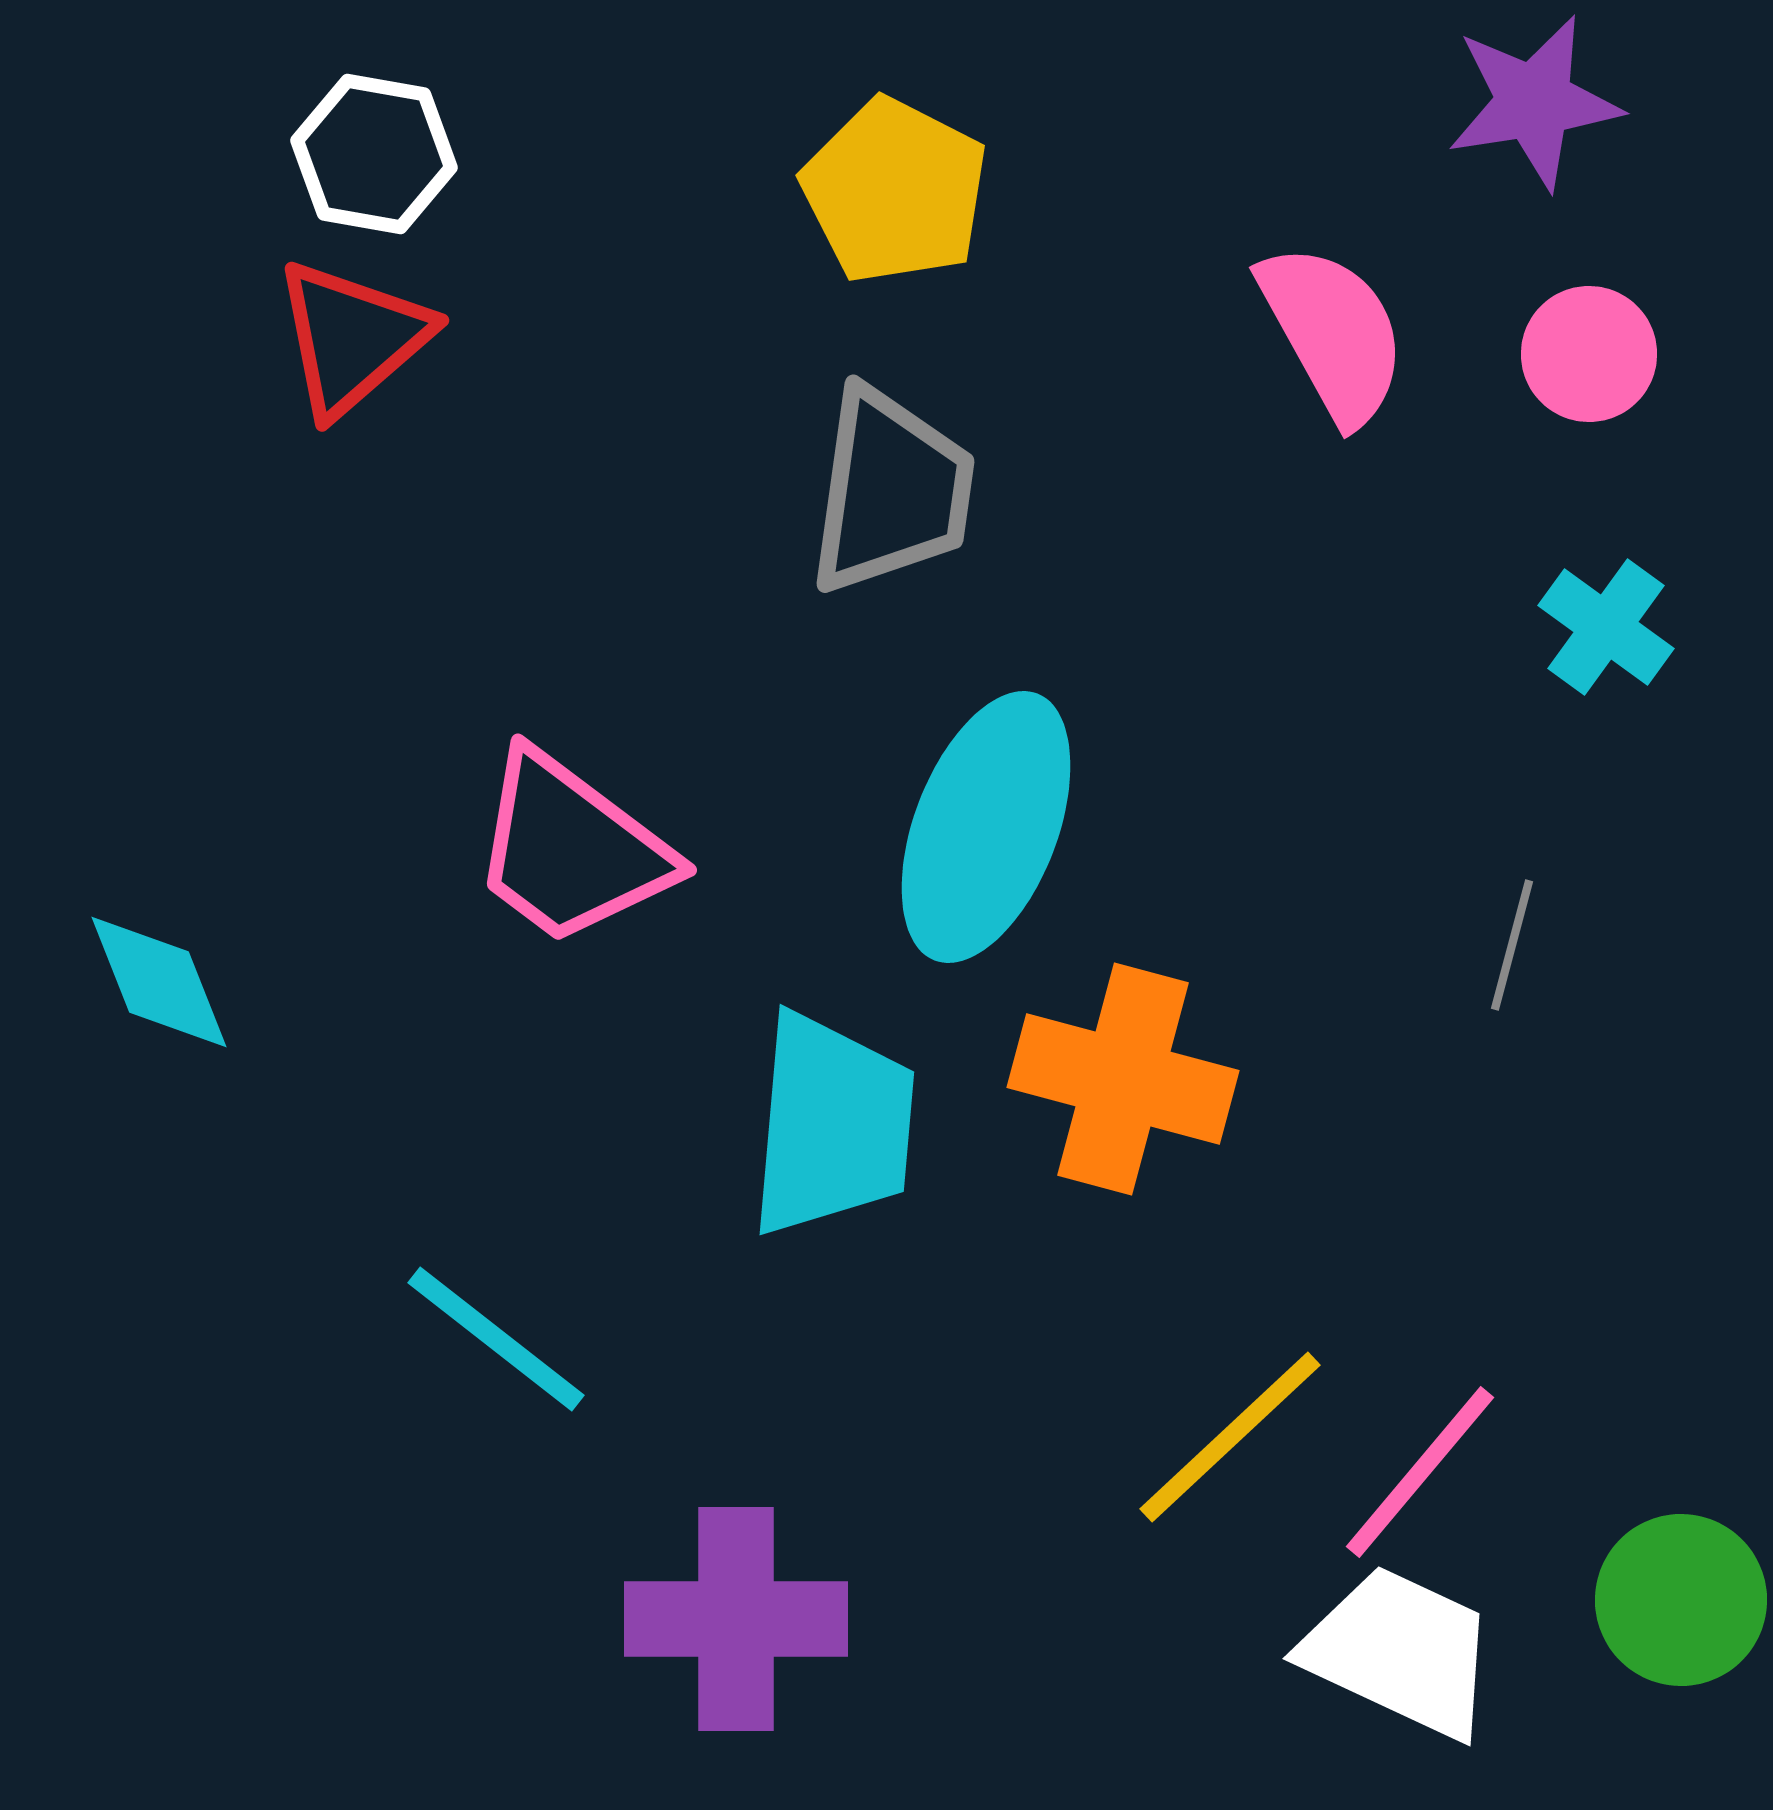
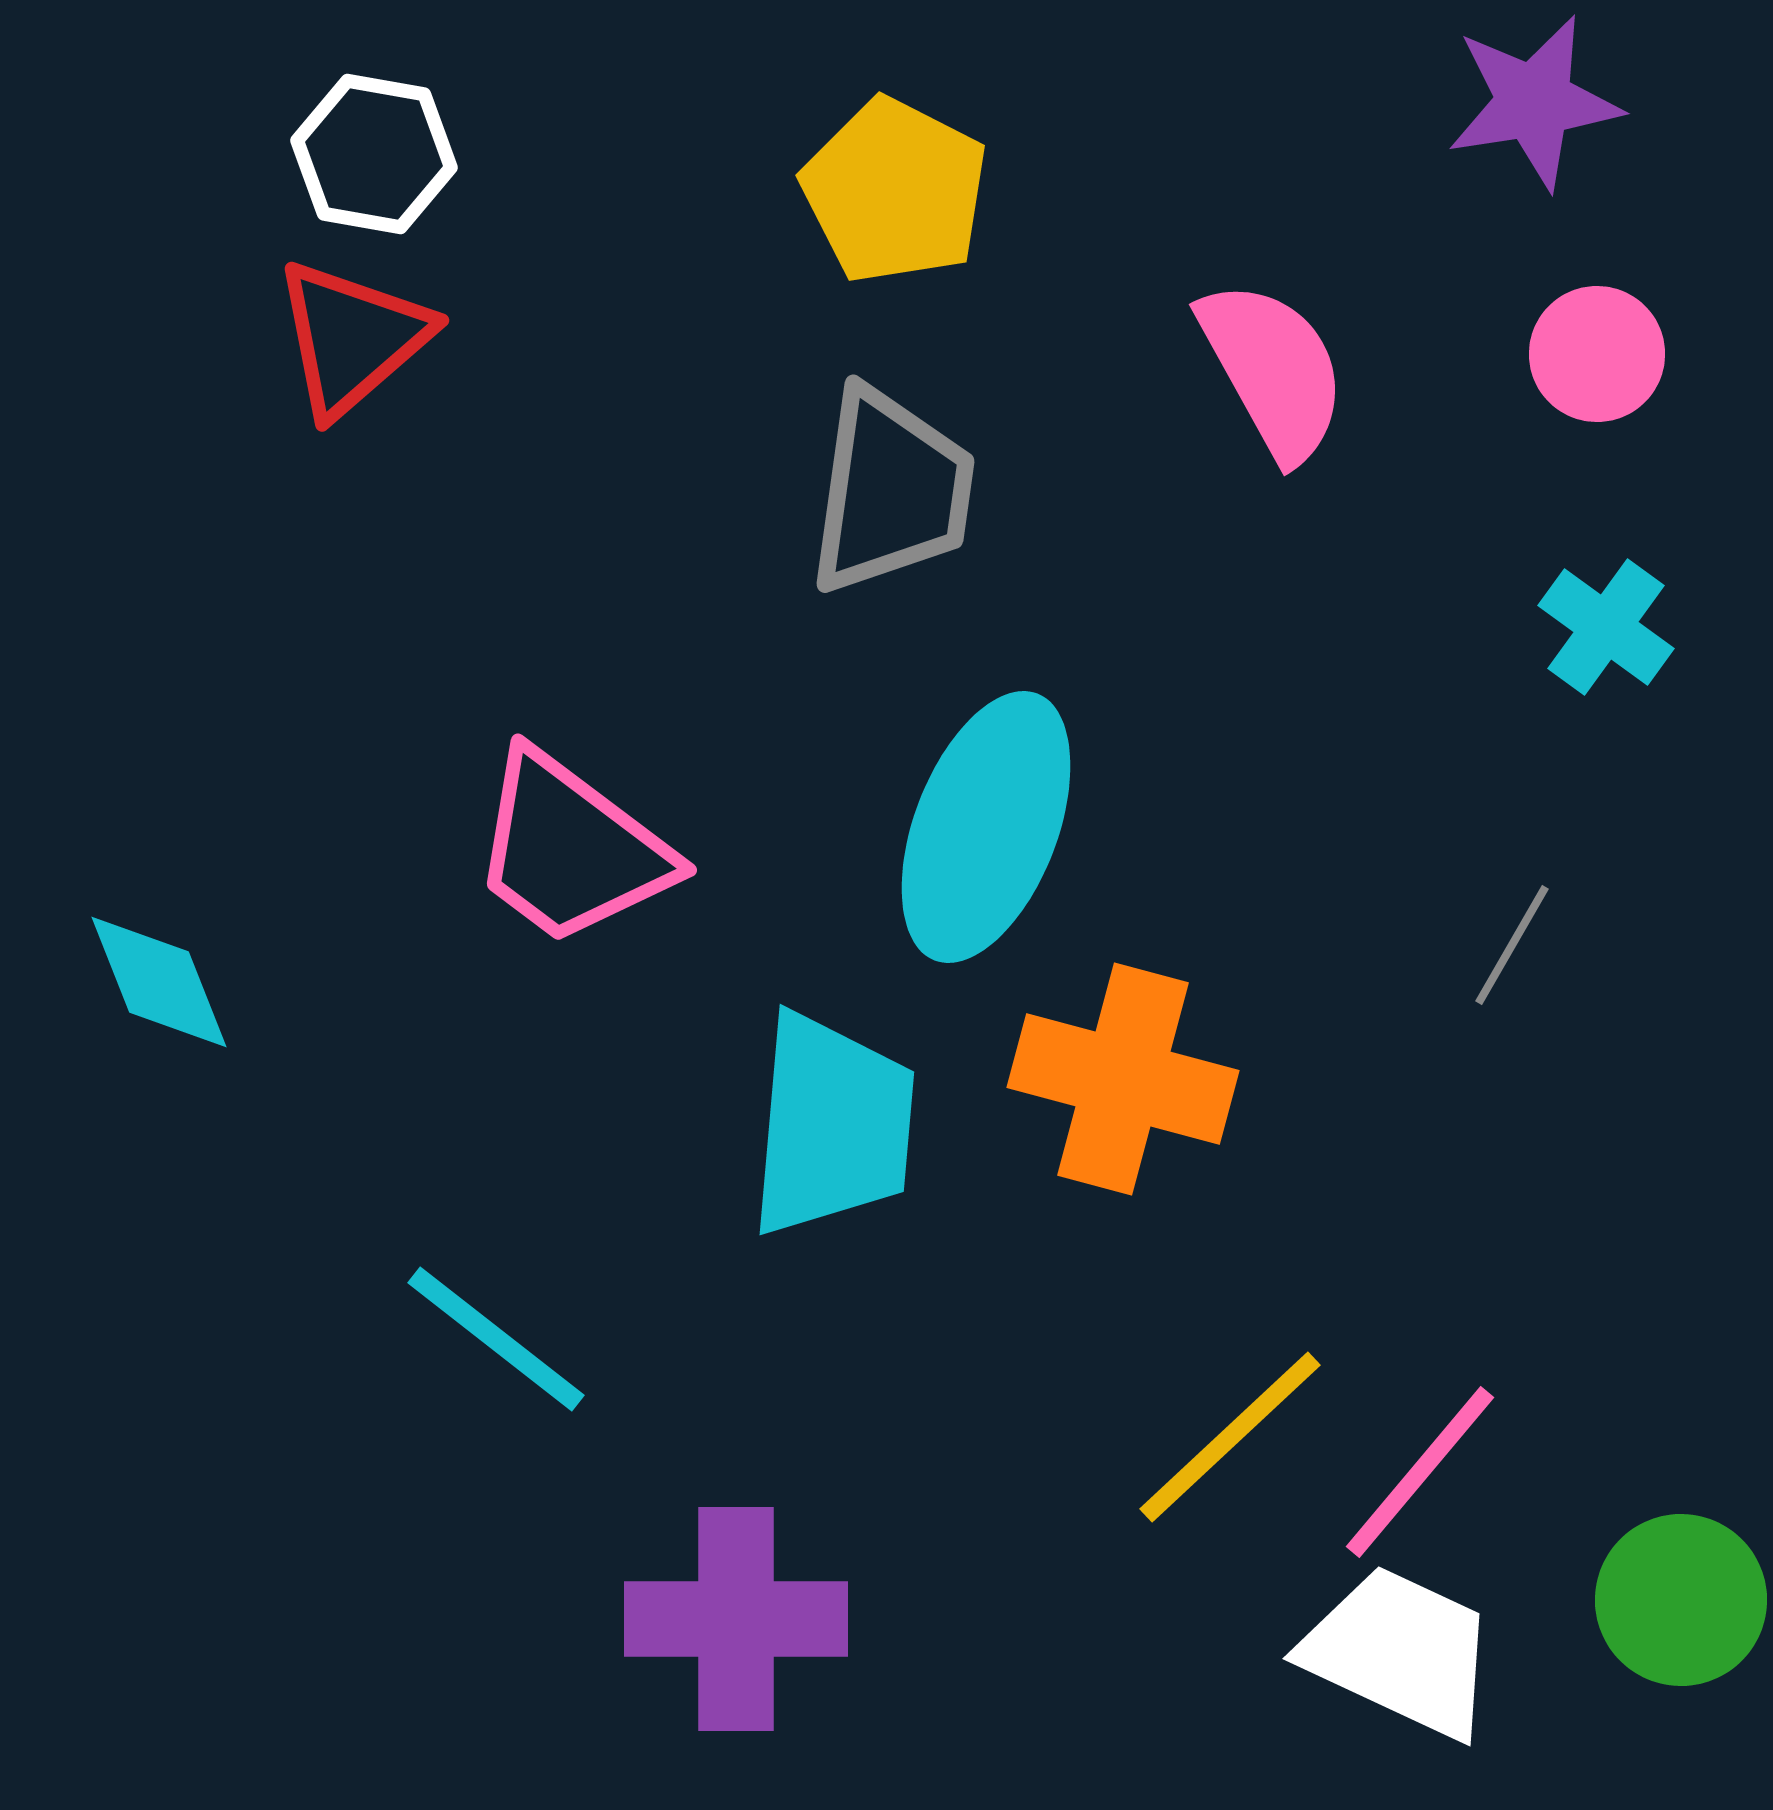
pink semicircle: moved 60 px left, 37 px down
pink circle: moved 8 px right
gray line: rotated 15 degrees clockwise
